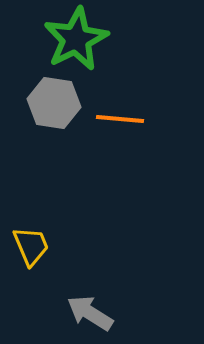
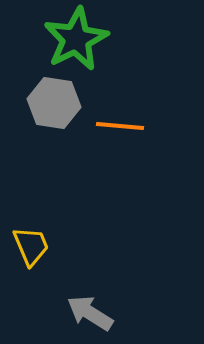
orange line: moved 7 px down
